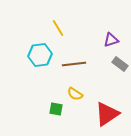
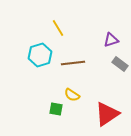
cyan hexagon: rotated 10 degrees counterclockwise
brown line: moved 1 px left, 1 px up
yellow semicircle: moved 3 px left, 1 px down
